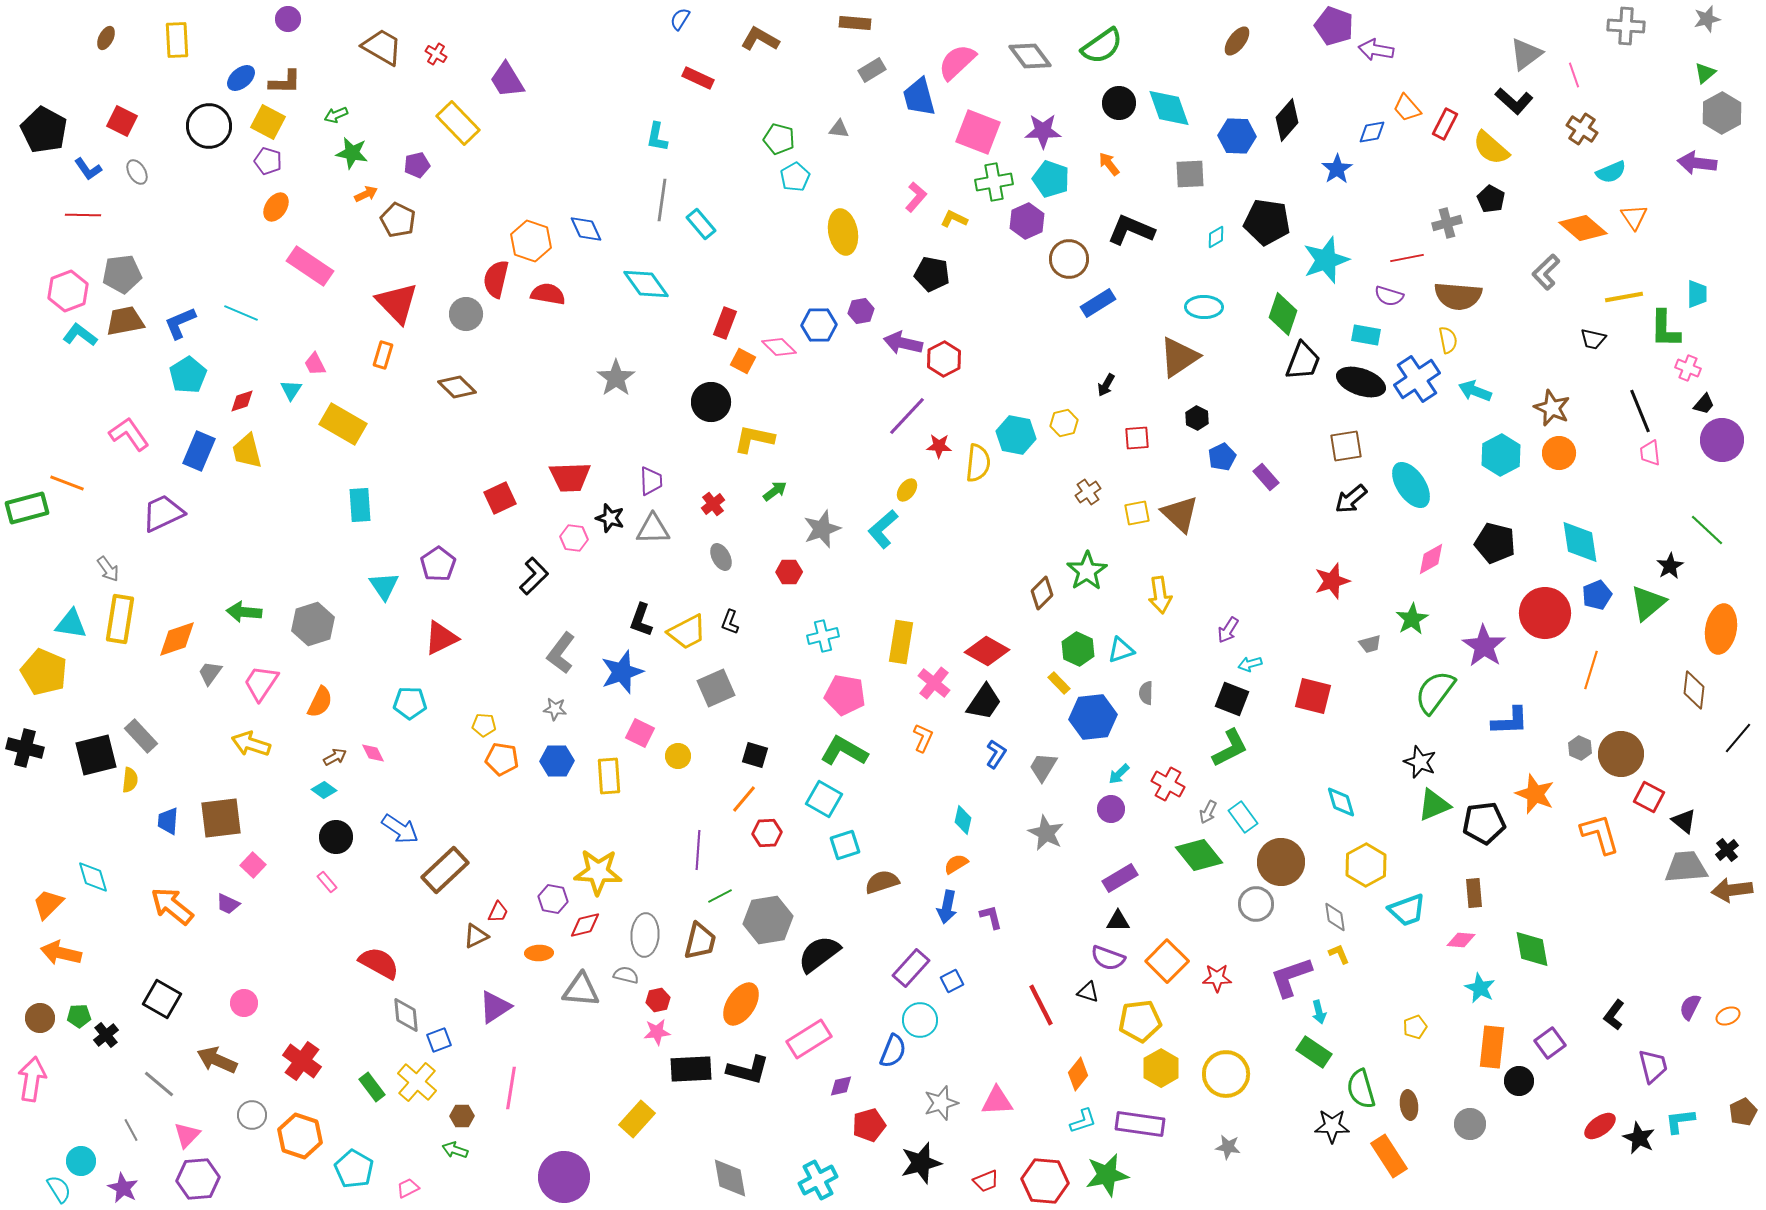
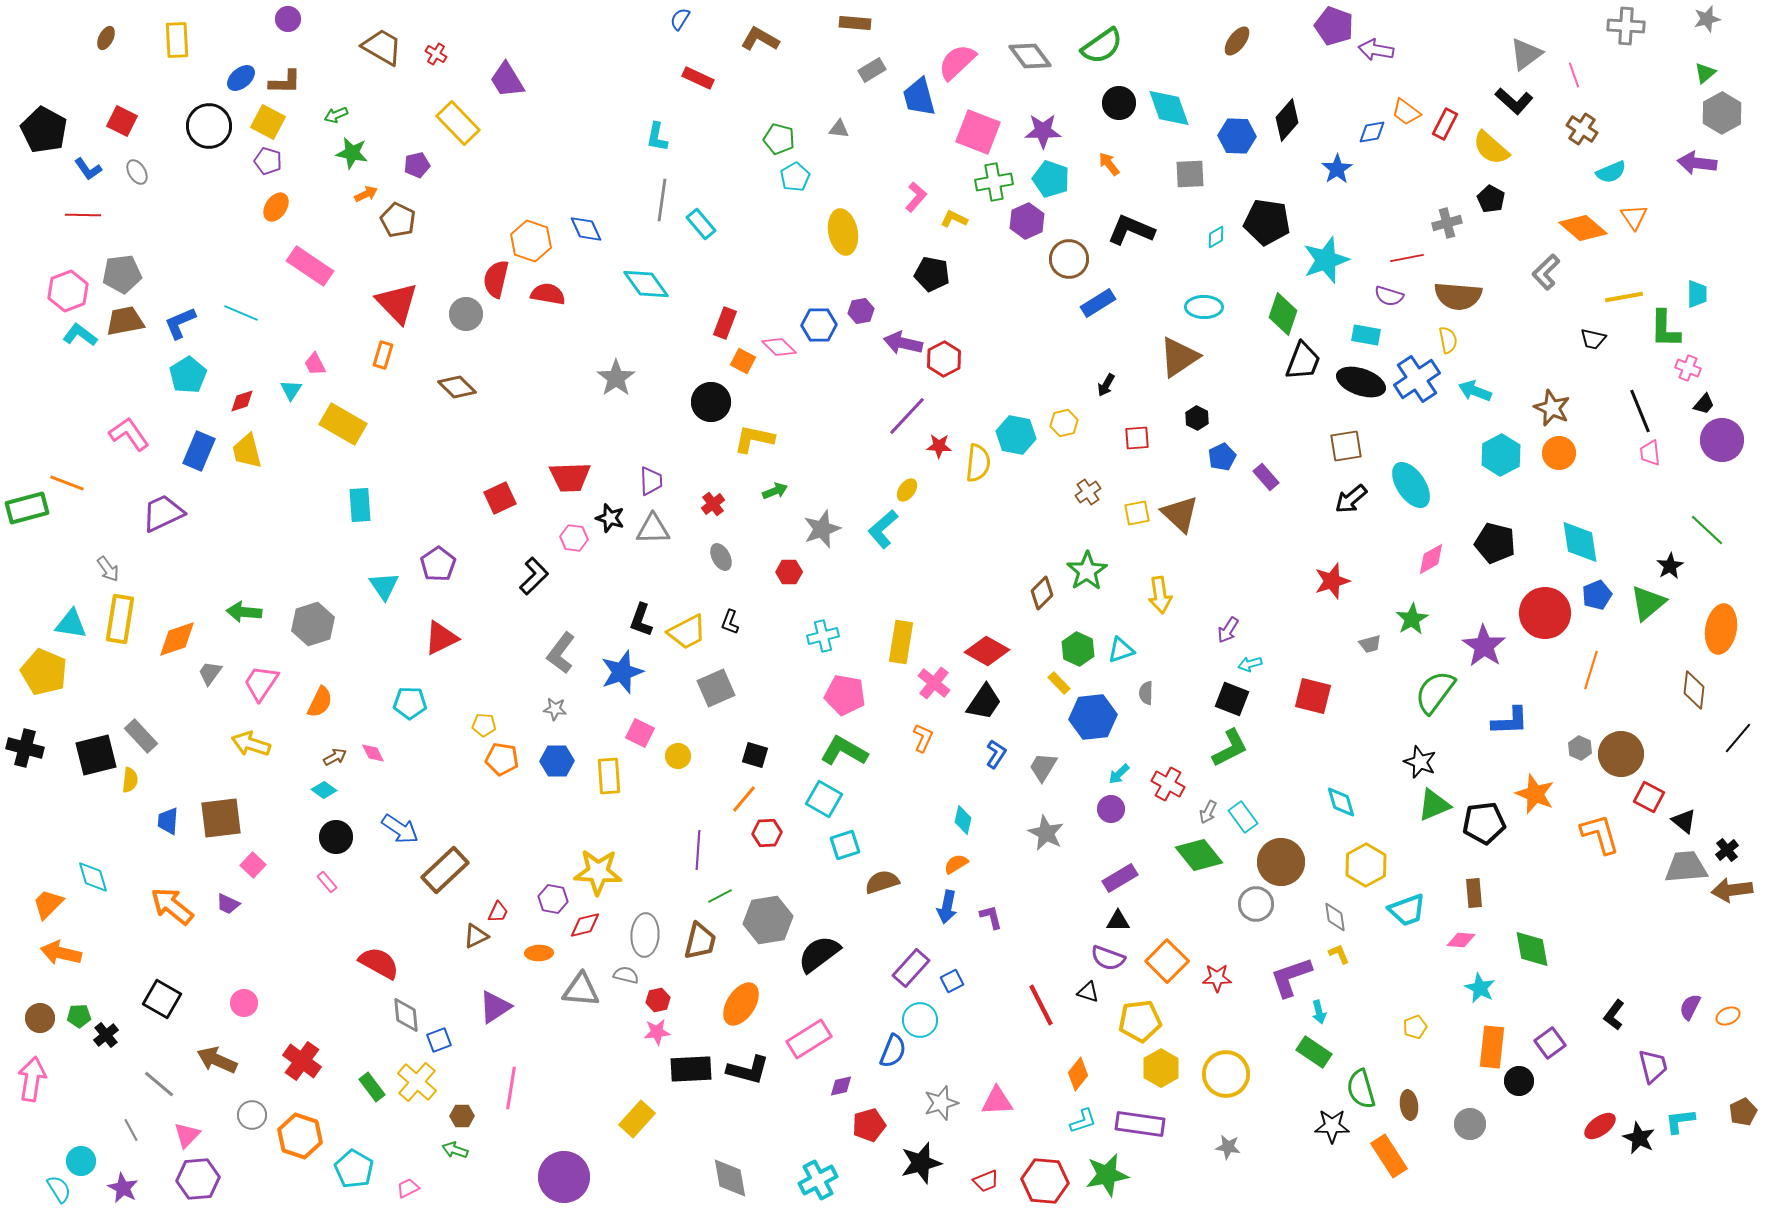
orange trapezoid at (1407, 108): moved 1 px left, 4 px down; rotated 12 degrees counterclockwise
green arrow at (775, 491): rotated 15 degrees clockwise
